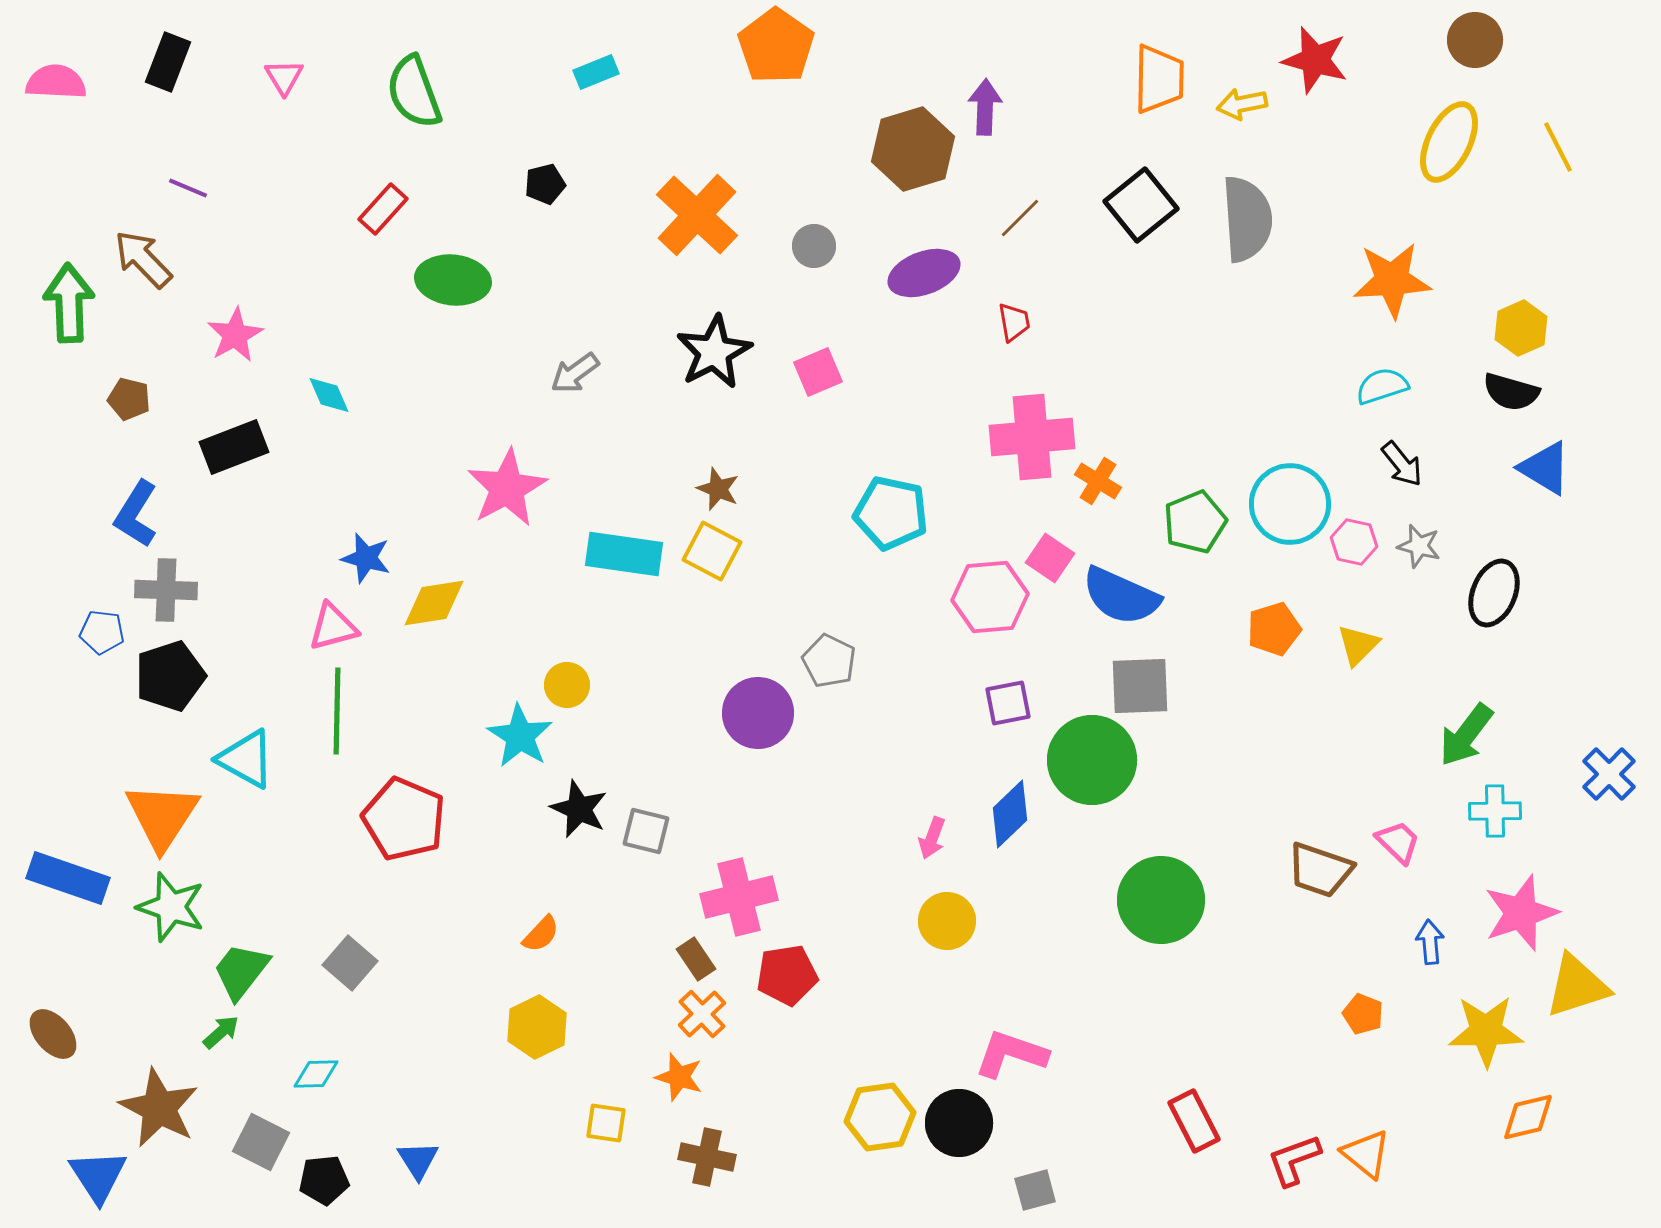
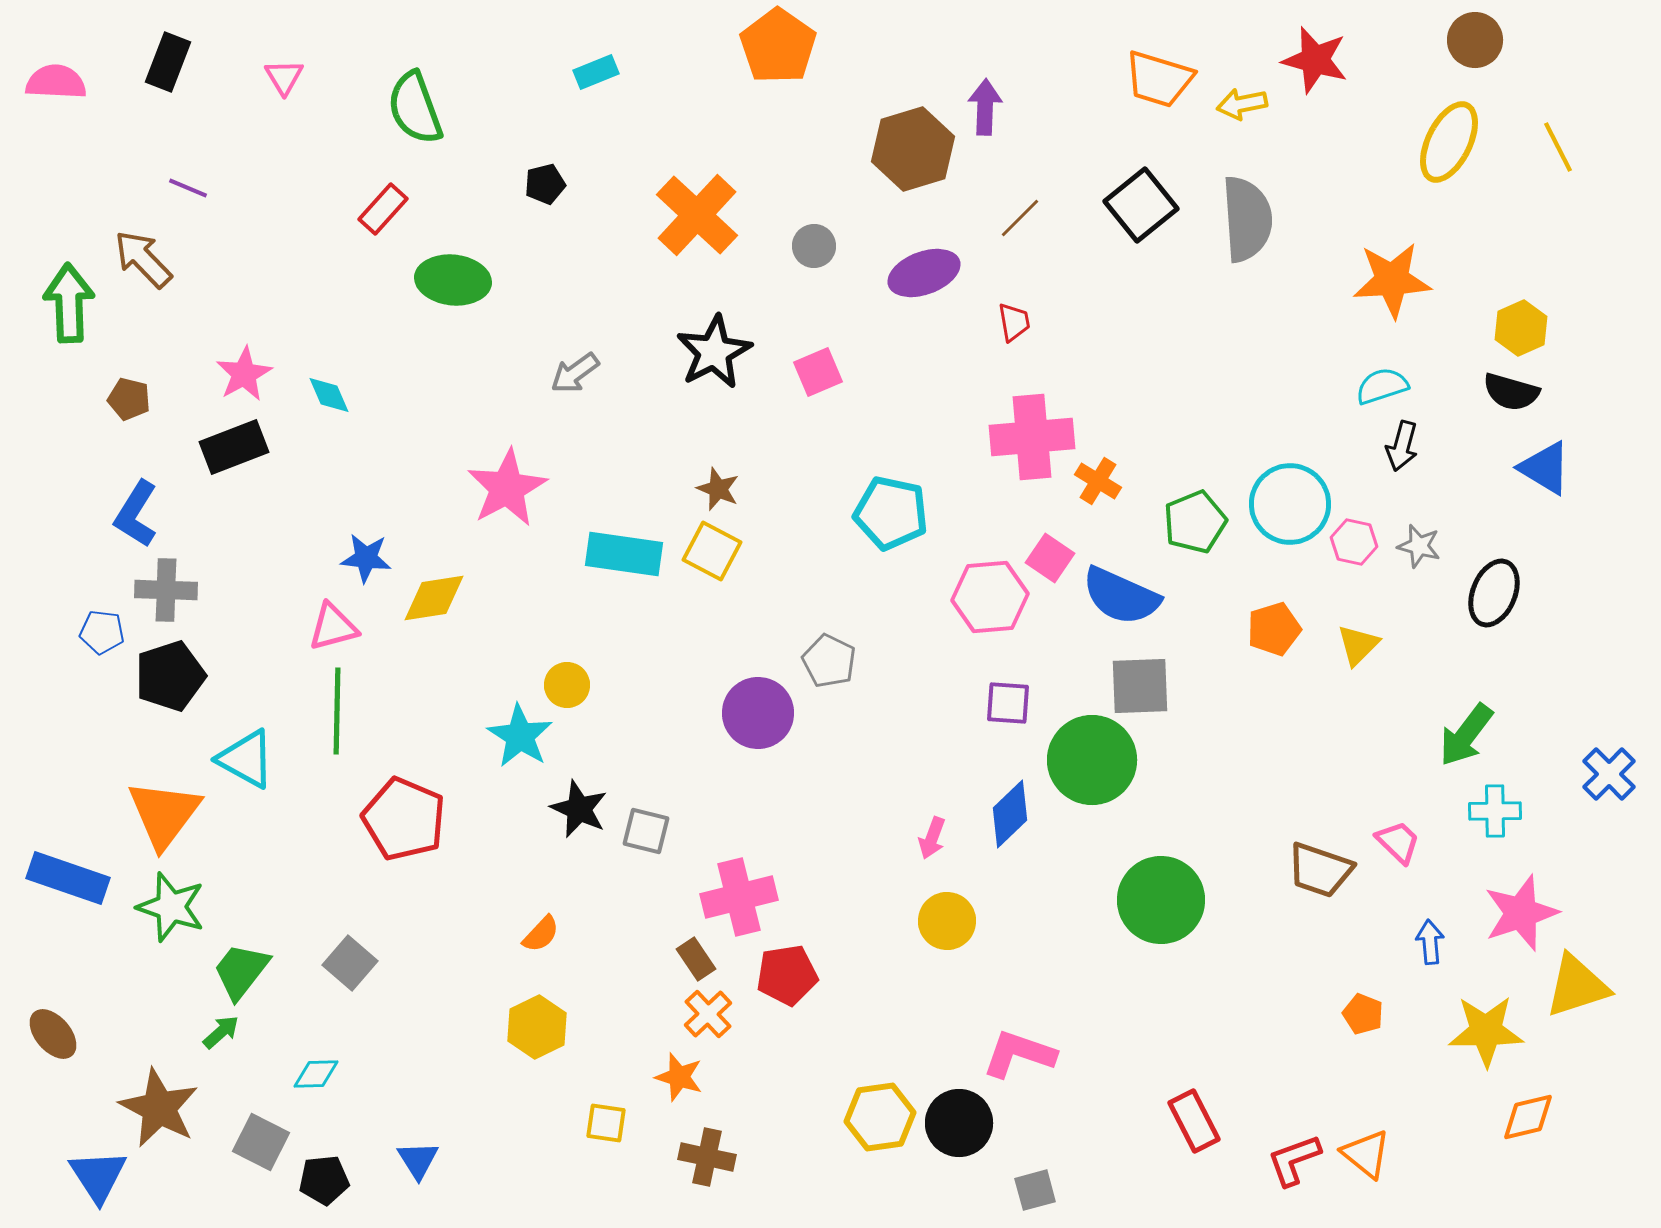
orange pentagon at (776, 46): moved 2 px right
orange trapezoid at (1159, 79): rotated 106 degrees clockwise
green semicircle at (414, 92): moved 1 px right, 16 px down
pink star at (235, 335): moved 9 px right, 39 px down
black arrow at (1402, 464): moved 18 px up; rotated 54 degrees clockwise
blue star at (366, 558): rotated 9 degrees counterclockwise
yellow diamond at (434, 603): moved 5 px up
purple square at (1008, 703): rotated 15 degrees clockwise
orange triangle at (162, 816): moved 2 px right, 2 px up; rotated 4 degrees clockwise
orange cross at (702, 1014): moved 6 px right
pink L-shape at (1011, 1054): moved 8 px right
